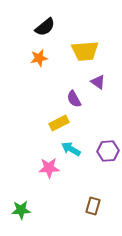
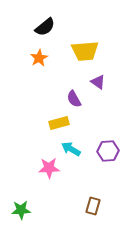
orange star: rotated 18 degrees counterclockwise
yellow rectangle: rotated 12 degrees clockwise
